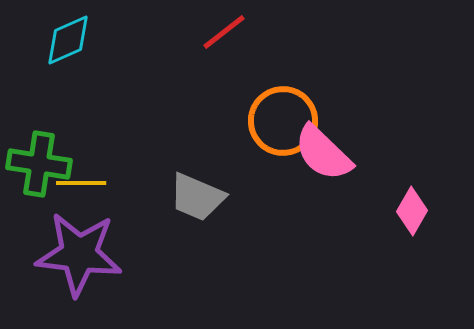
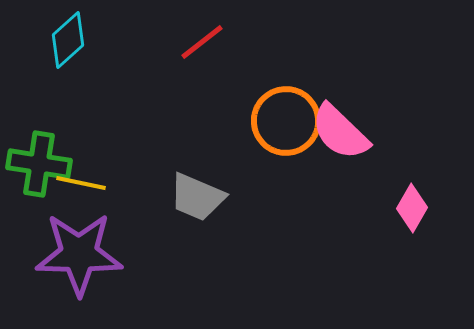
red line: moved 22 px left, 10 px down
cyan diamond: rotated 18 degrees counterclockwise
orange circle: moved 3 px right
pink semicircle: moved 17 px right, 21 px up
yellow line: rotated 12 degrees clockwise
pink diamond: moved 3 px up
purple star: rotated 6 degrees counterclockwise
